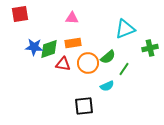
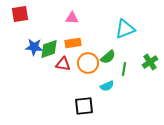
green cross: moved 14 px down; rotated 21 degrees counterclockwise
green line: rotated 24 degrees counterclockwise
